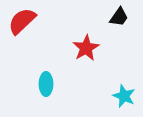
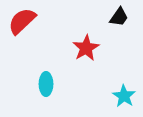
cyan star: rotated 10 degrees clockwise
